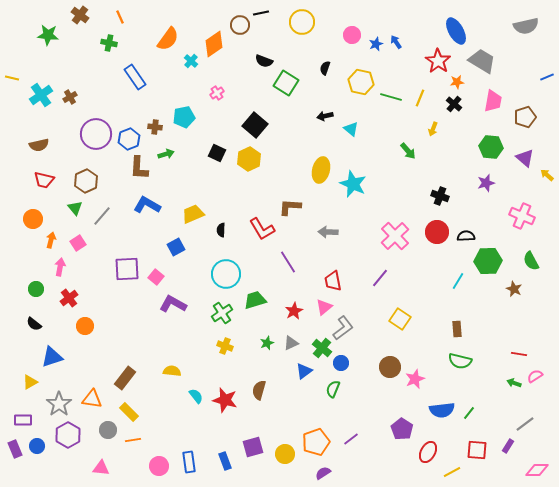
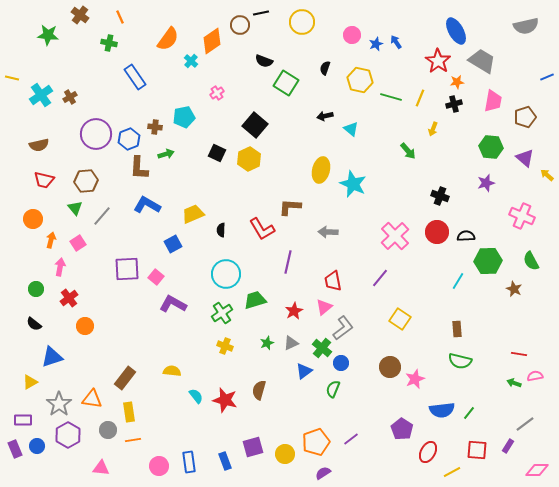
orange diamond at (214, 44): moved 2 px left, 3 px up
yellow hexagon at (361, 82): moved 1 px left, 2 px up
black cross at (454, 104): rotated 35 degrees clockwise
brown hexagon at (86, 181): rotated 20 degrees clockwise
blue square at (176, 247): moved 3 px left, 3 px up
purple line at (288, 262): rotated 45 degrees clockwise
pink semicircle at (535, 376): rotated 21 degrees clockwise
yellow rectangle at (129, 412): rotated 36 degrees clockwise
